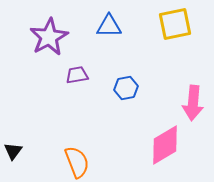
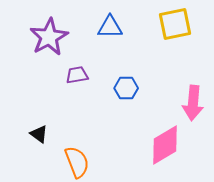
blue triangle: moved 1 px right, 1 px down
blue hexagon: rotated 10 degrees clockwise
black triangle: moved 26 px right, 17 px up; rotated 30 degrees counterclockwise
